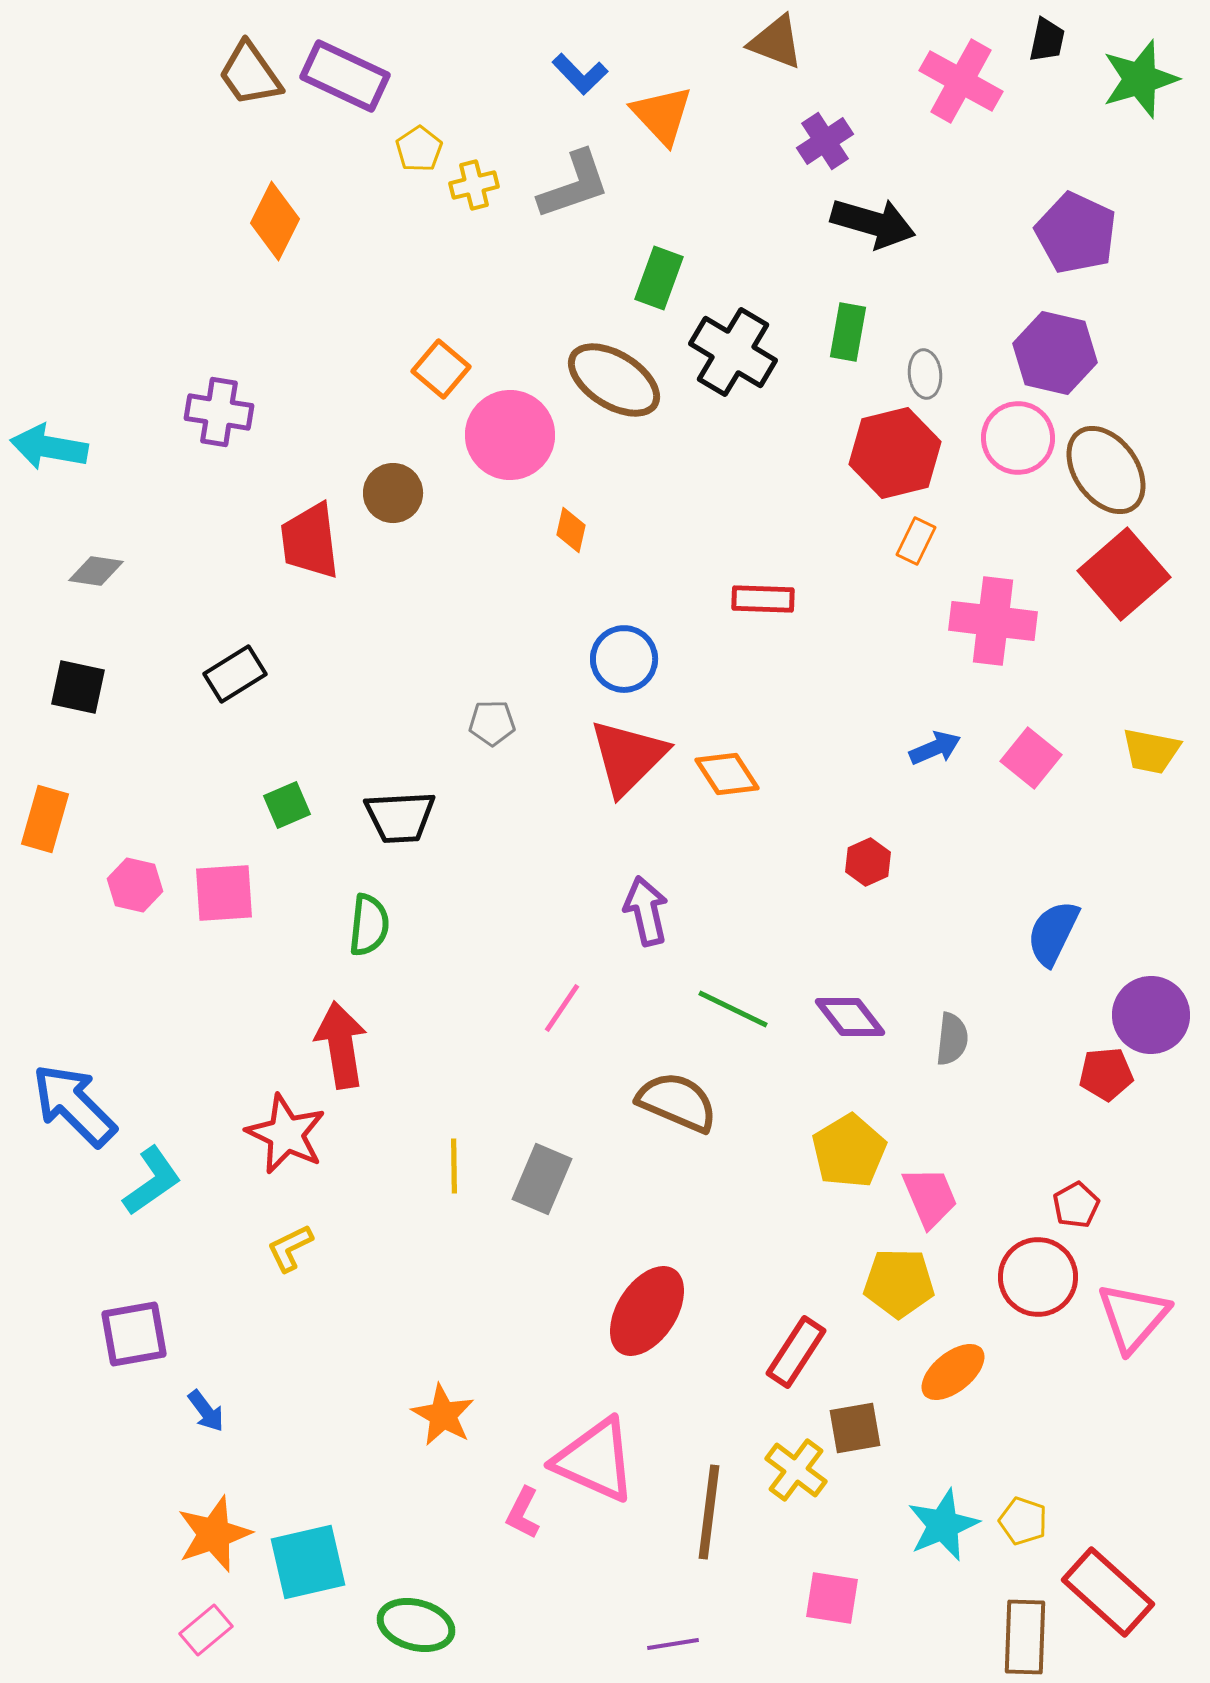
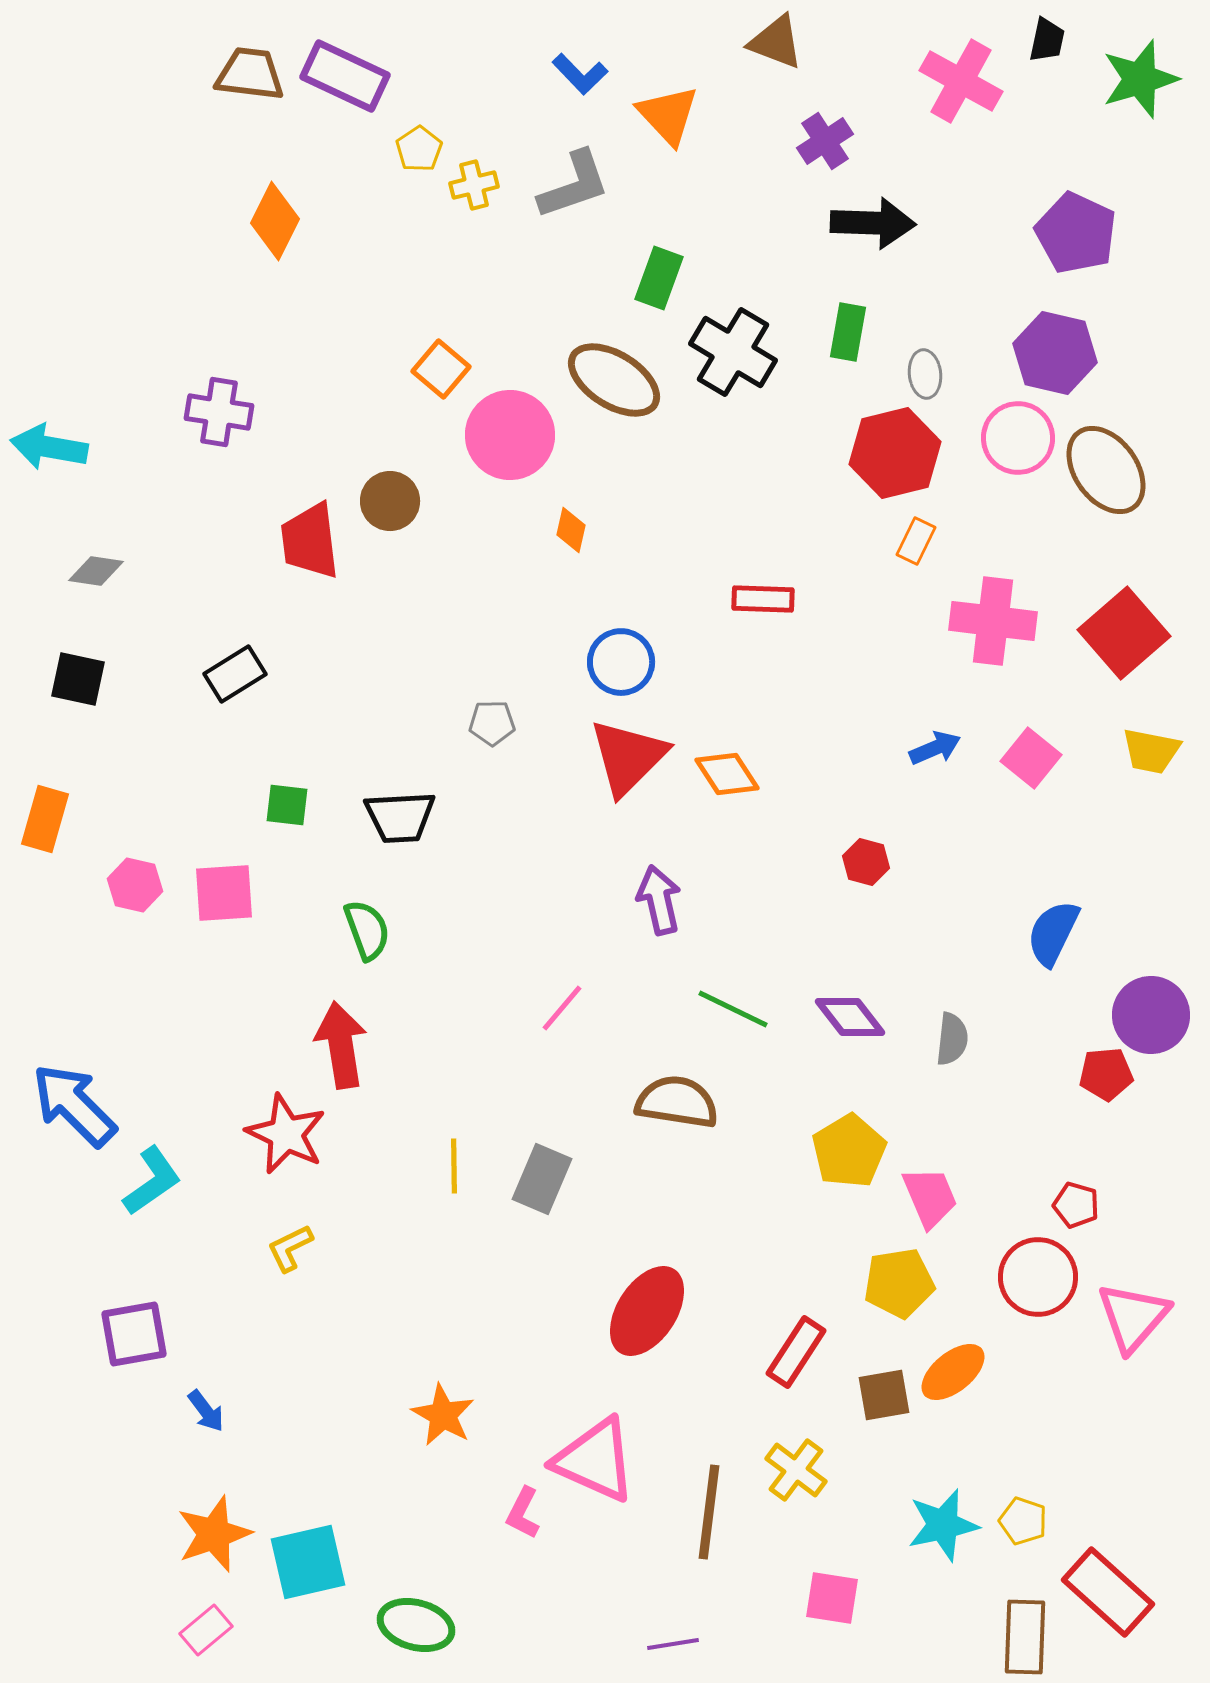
brown trapezoid at (250, 74): rotated 132 degrees clockwise
orange triangle at (662, 115): moved 6 px right
black arrow at (873, 223): rotated 14 degrees counterclockwise
brown circle at (393, 493): moved 3 px left, 8 px down
red square at (1124, 574): moved 59 px down
blue circle at (624, 659): moved 3 px left, 3 px down
black square at (78, 687): moved 8 px up
green square at (287, 805): rotated 30 degrees clockwise
red hexagon at (868, 862): moved 2 px left; rotated 21 degrees counterclockwise
purple arrow at (646, 911): moved 13 px right, 11 px up
green semicircle at (369, 925): moved 2 px left, 5 px down; rotated 26 degrees counterclockwise
pink line at (562, 1008): rotated 6 degrees clockwise
brown semicircle at (677, 1102): rotated 14 degrees counterclockwise
red pentagon at (1076, 1205): rotated 27 degrees counterclockwise
yellow pentagon at (899, 1283): rotated 10 degrees counterclockwise
brown square at (855, 1428): moved 29 px right, 33 px up
cyan star at (943, 1525): rotated 10 degrees clockwise
